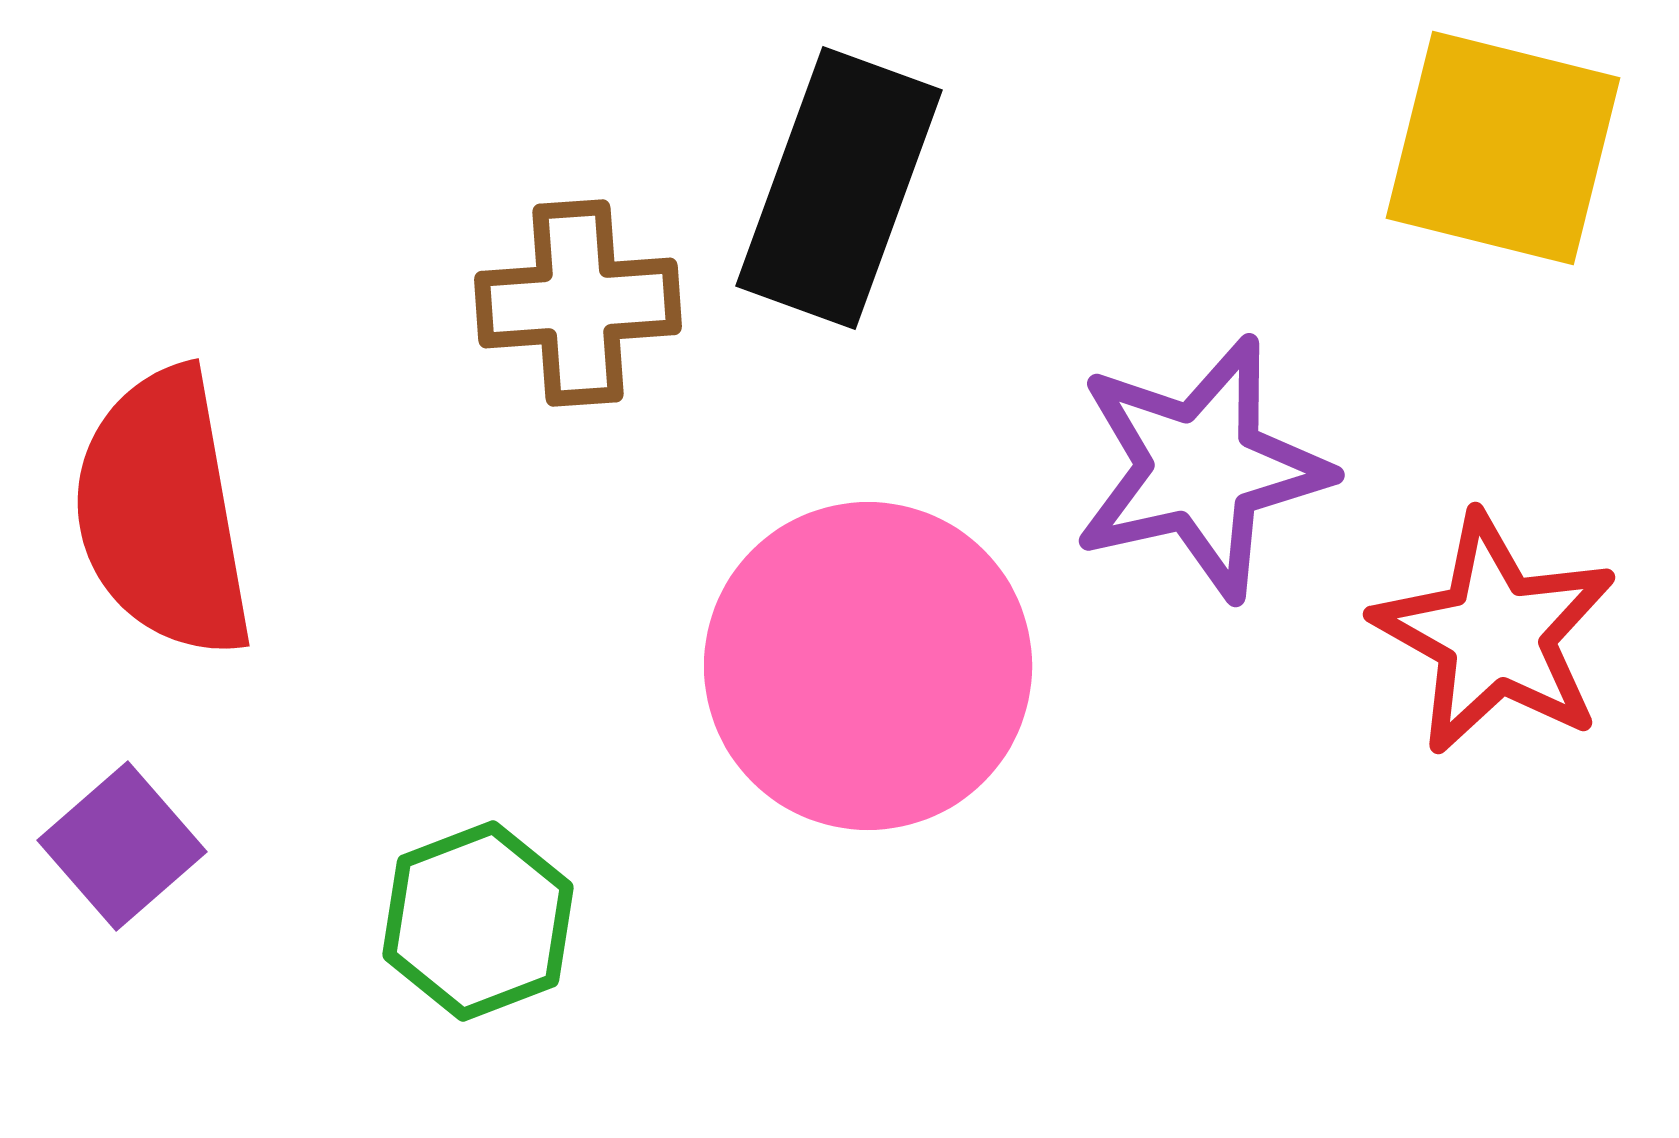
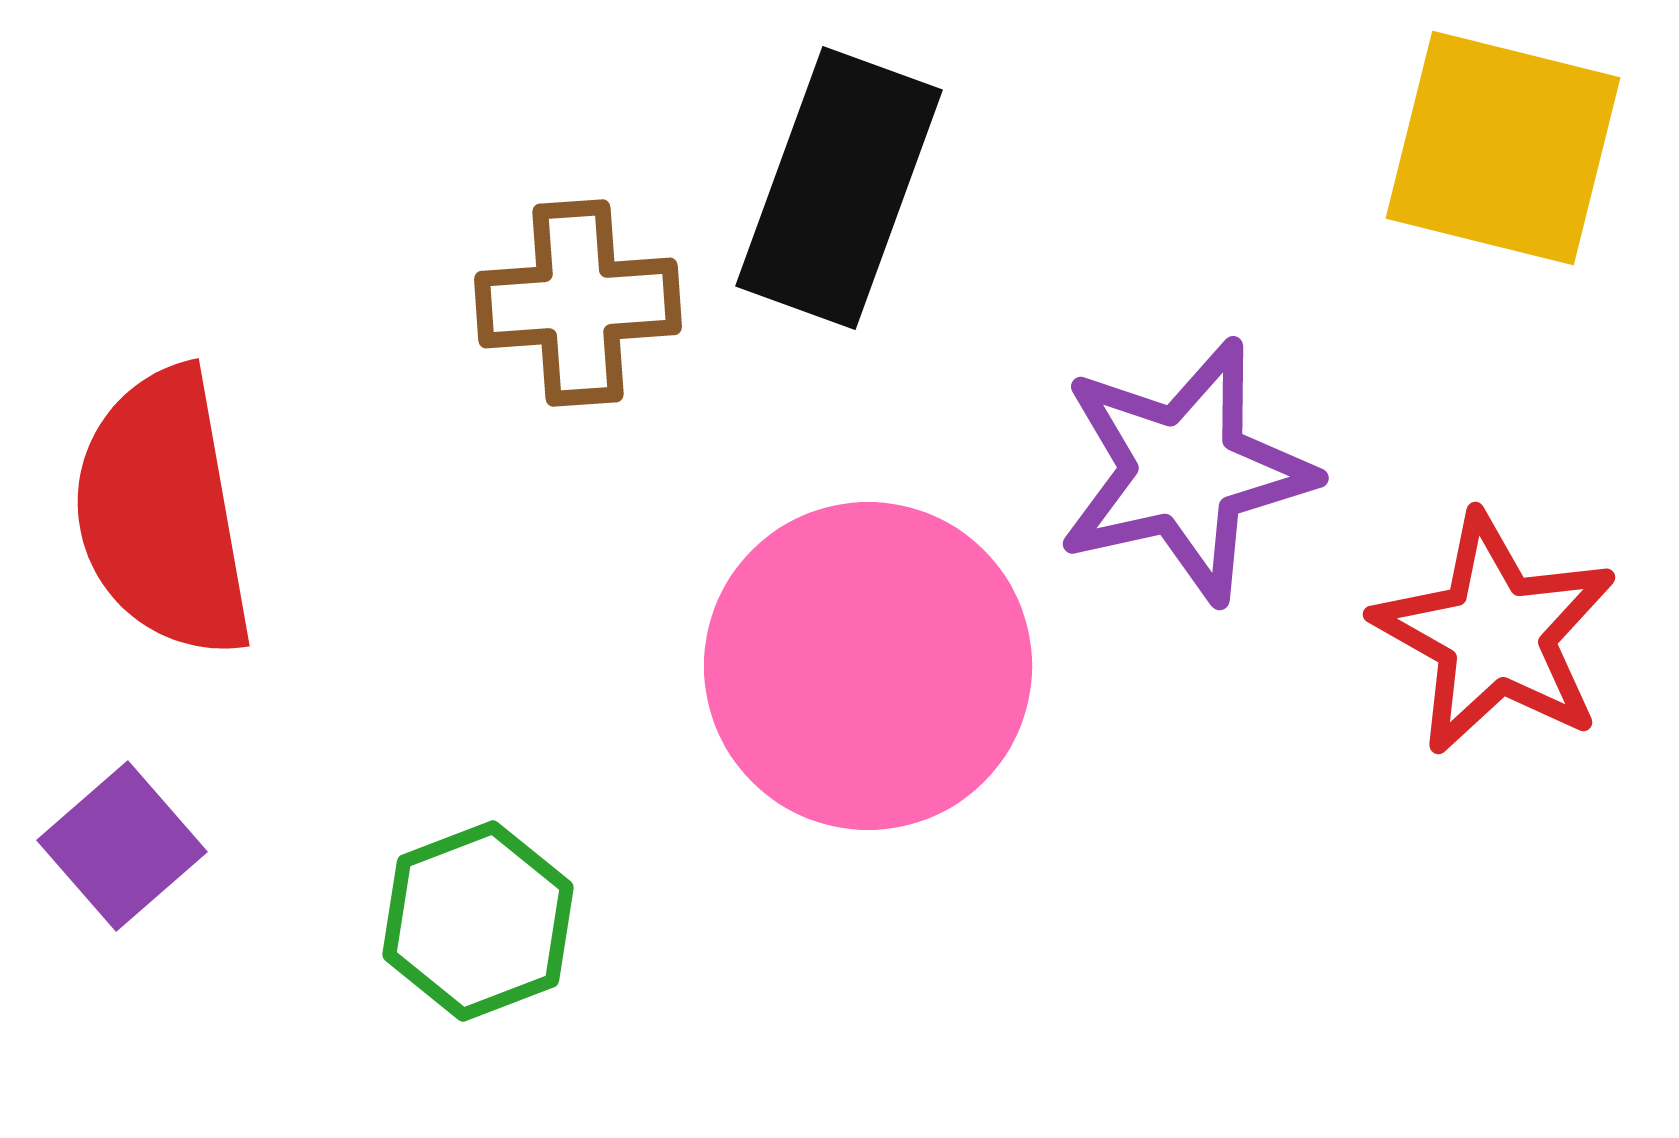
purple star: moved 16 px left, 3 px down
